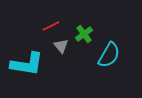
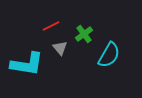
gray triangle: moved 1 px left, 2 px down
